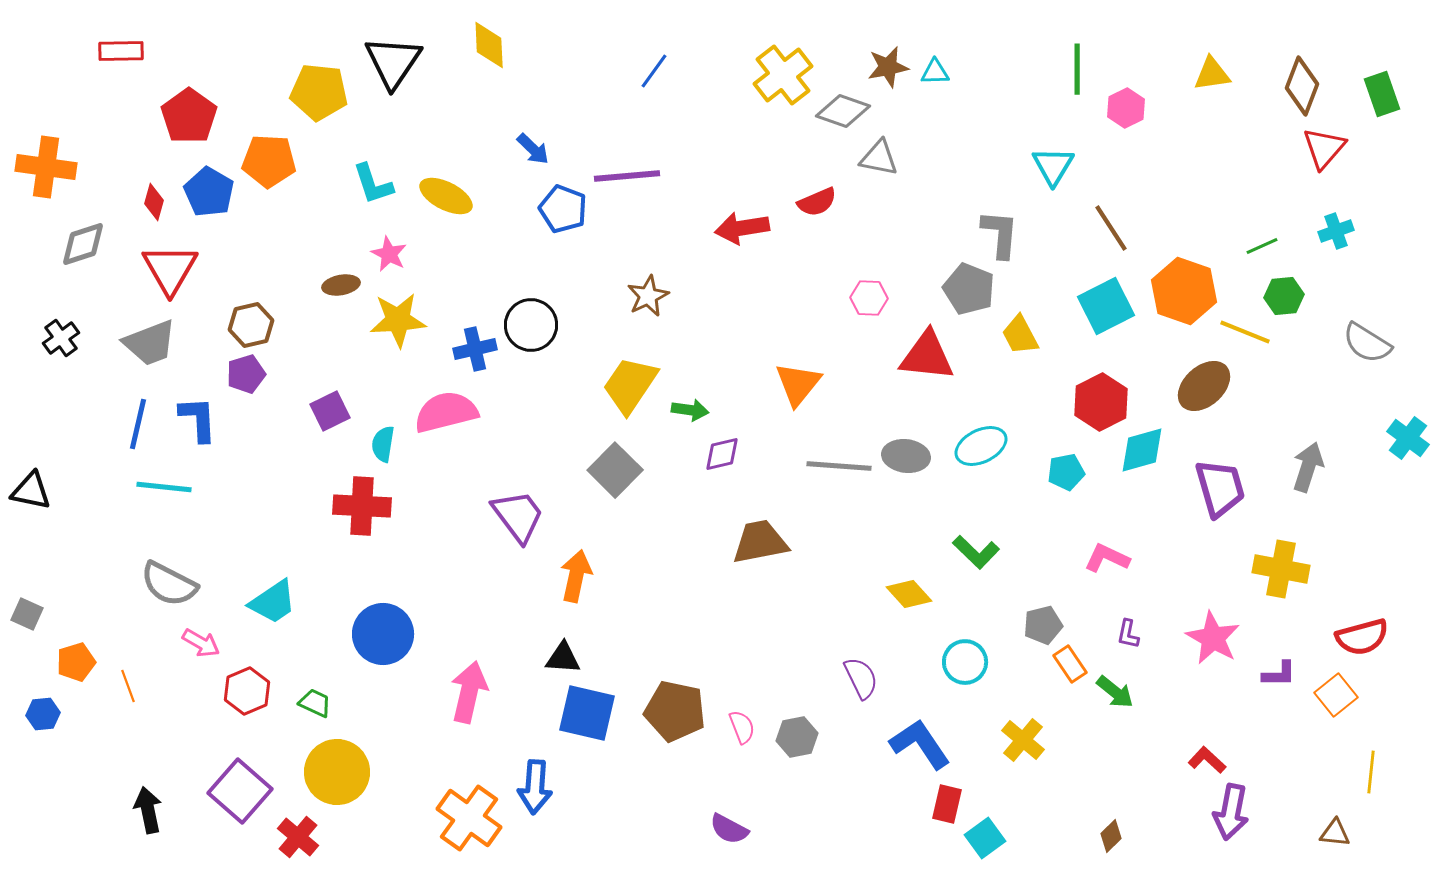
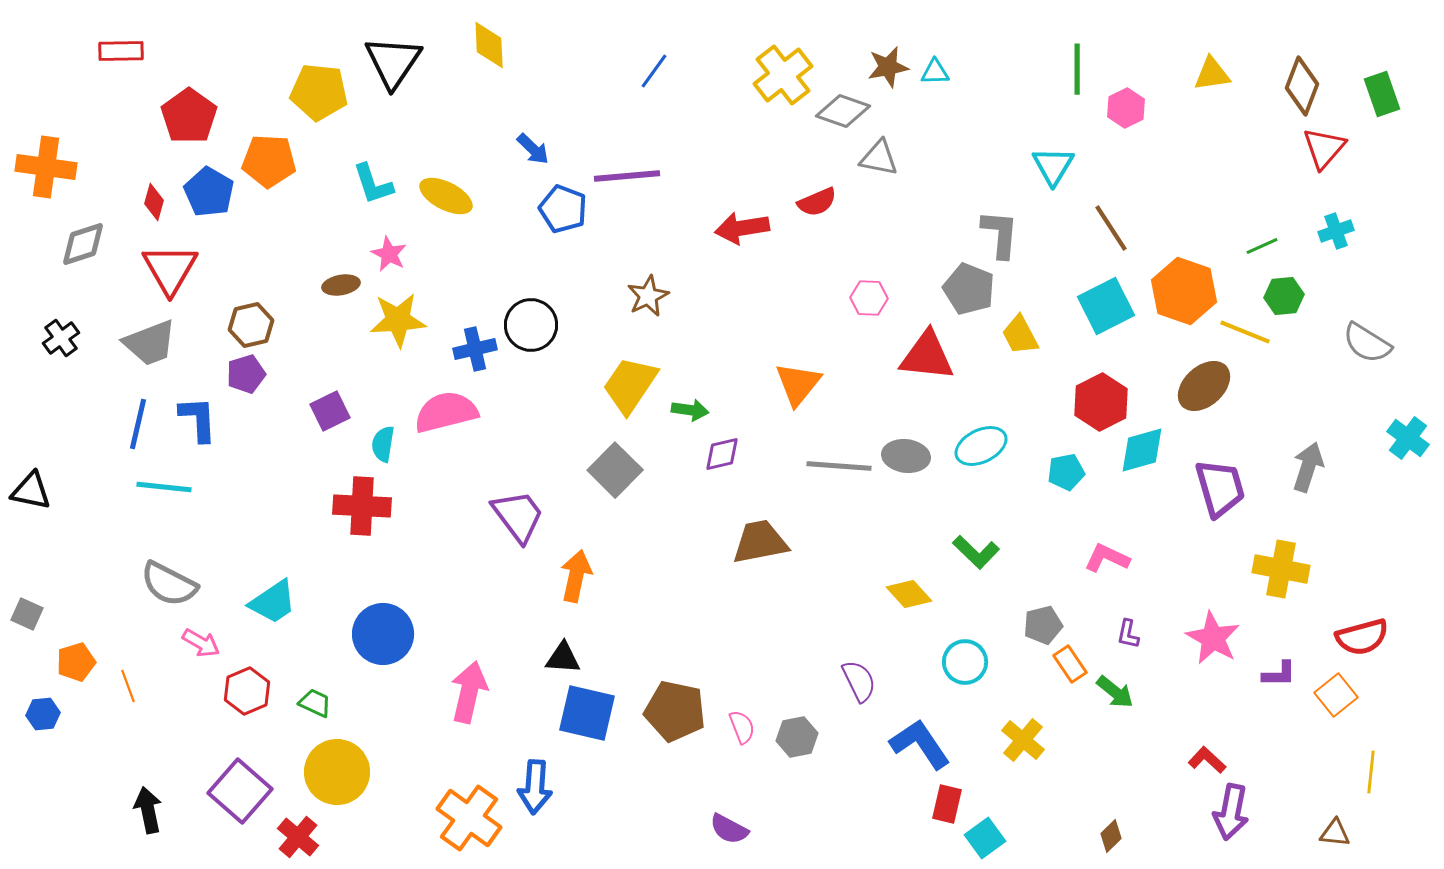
purple semicircle at (861, 678): moved 2 px left, 3 px down
